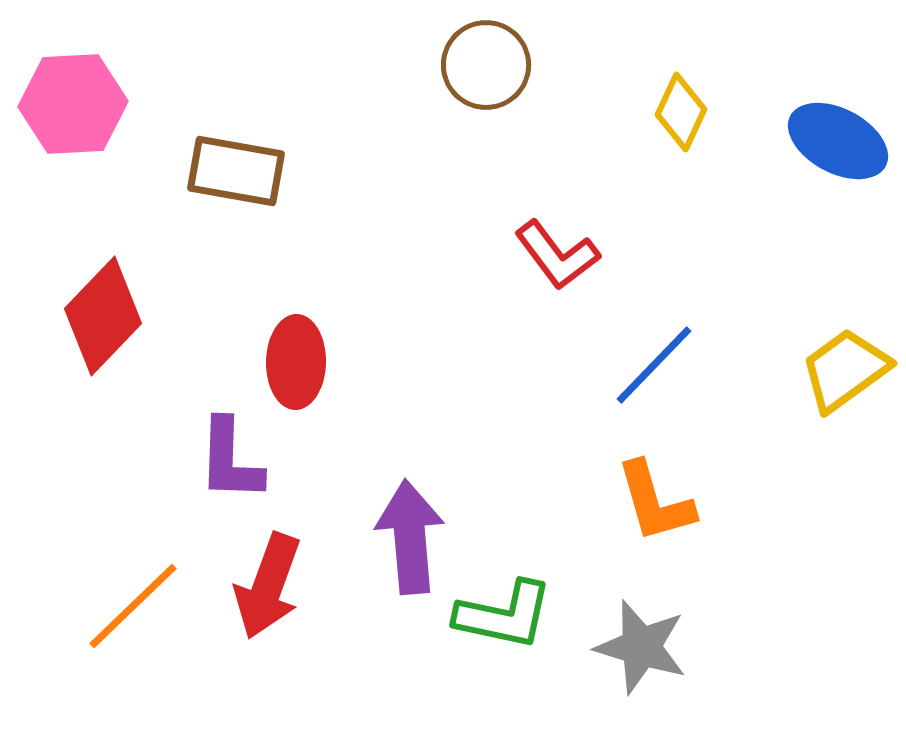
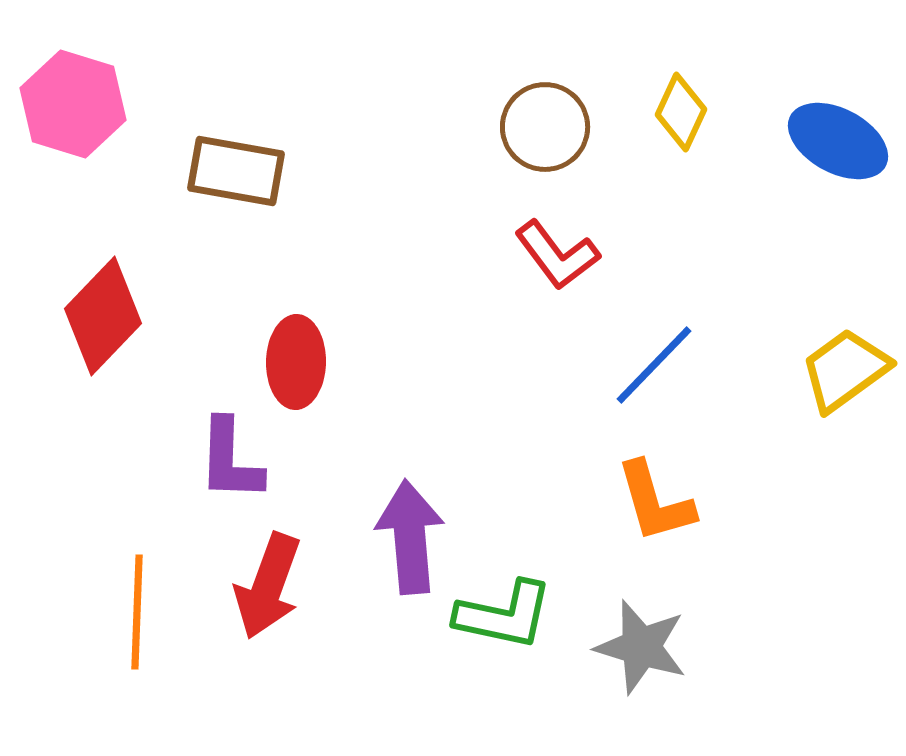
brown circle: moved 59 px right, 62 px down
pink hexagon: rotated 20 degrees clockwise
orange line: moved 4 px right, 6 px down; rotated 44 degrees counterclockwise
